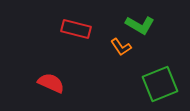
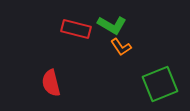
green L-shape: moved 28 px left
red semicircle: rotated 128 degrees counterclockwise
